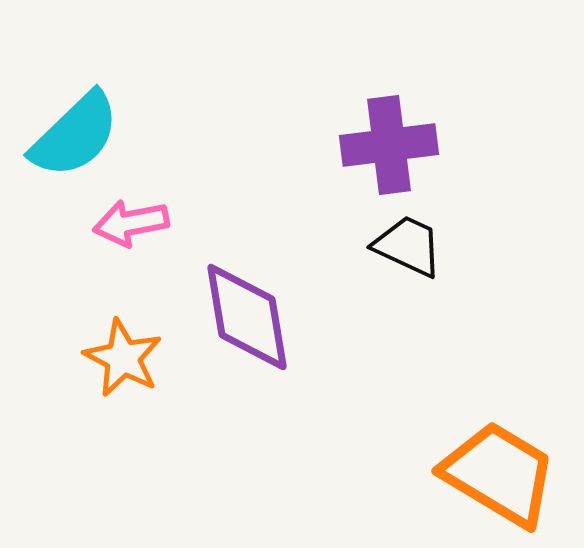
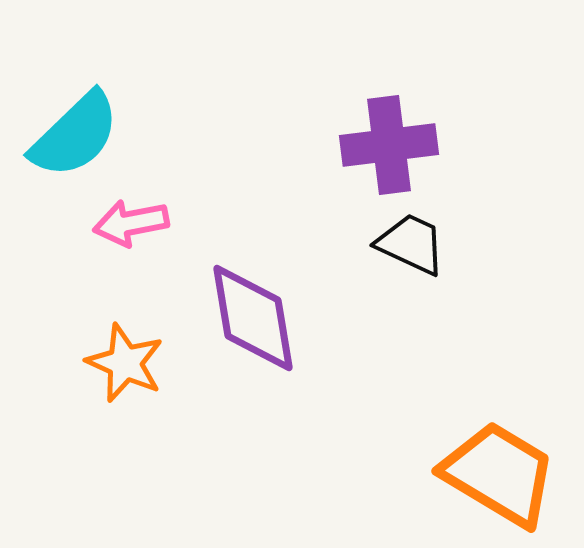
black trapezoid: moved 3 px right, 2 px up
purple diamond: moved 6 px right, 1 px down
orange star: moved 2 px right, 5 px down; rotated 4 degrees counterclockwise
